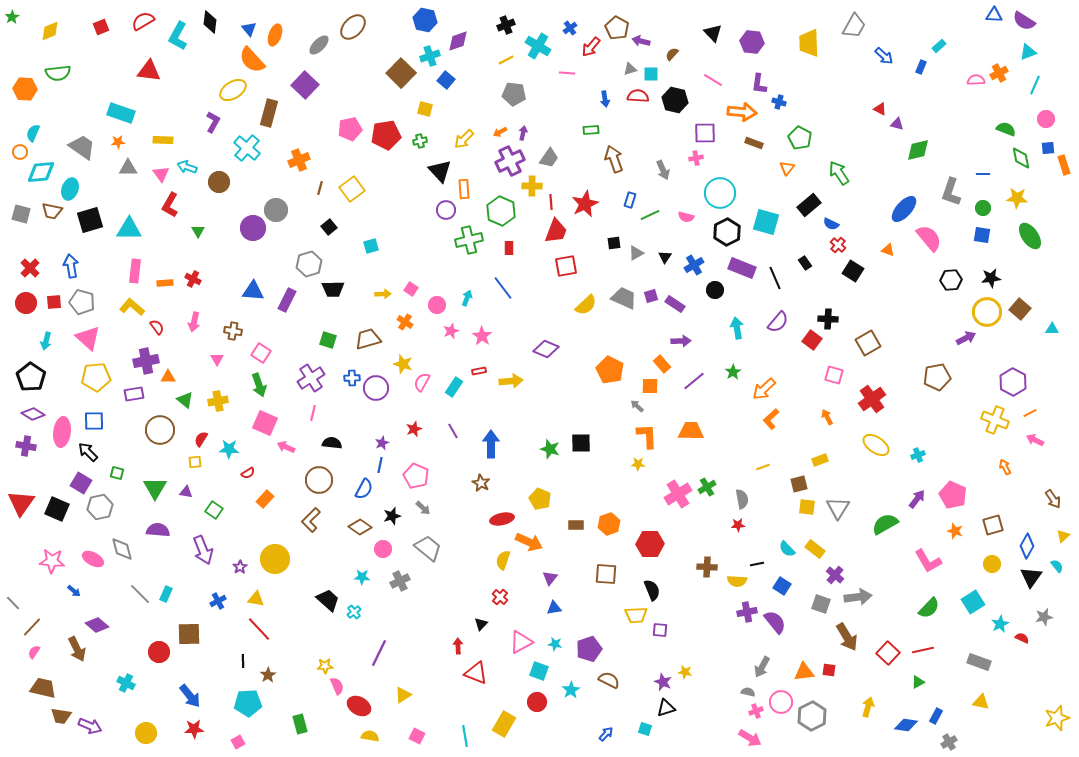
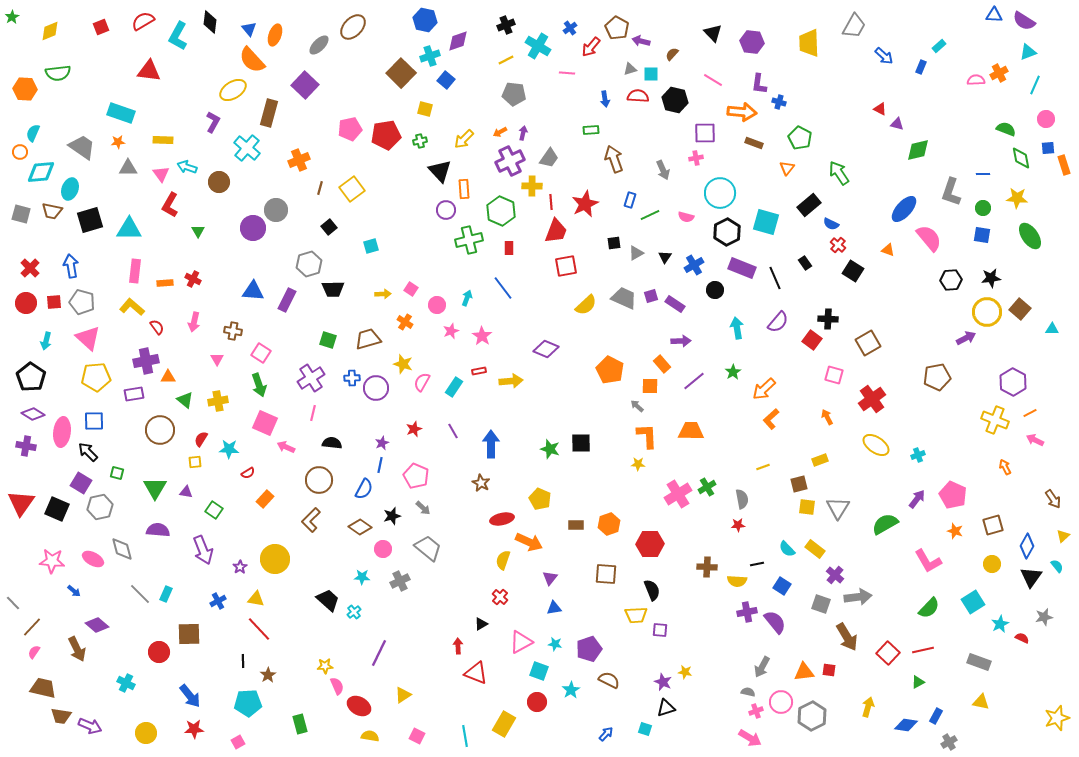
black triangle at (481, 624): rotated 16 degrees clockwise
